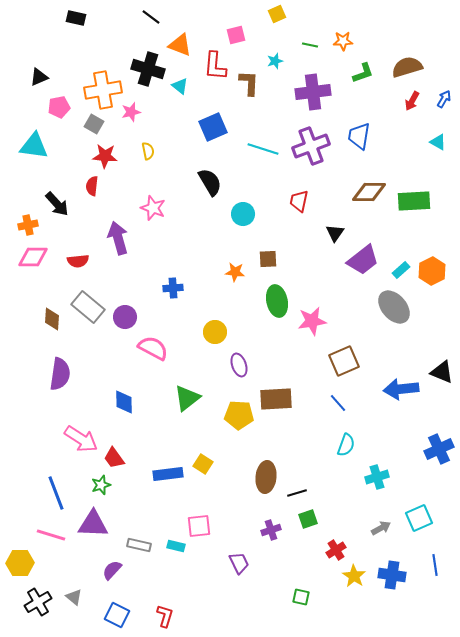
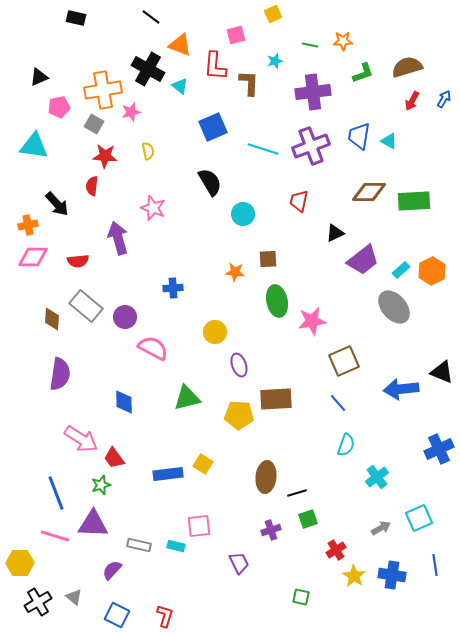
yellow square at (277, 14): moved 4 px left
black cross at (148, 69): rotated 12 degrees clockwise
cyan triangle at (438, 142): moved 49 px left, 1 px up
black triangle at (335, 233): rotated 30 degrees clockwise
gray rectangle at (88, 307): moved 2 px left, 1 px up
green triangle at (187, 398): rotated 24 degrees clockwise
cyan cross at (377, 477): rotated 20 degrees counterclockwise
pink line at (51, 535): moved 4 px right, 1 px down
